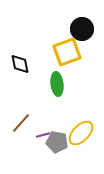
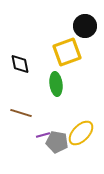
black circle: moved 3 px right, 3 px up
green ellipse: moved 1 px left
brown line: moved 10 px up; rotated 65 degrees clockwise
